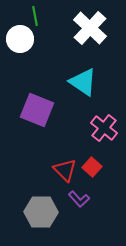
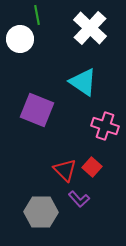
green line: moved 2 px right, 1 px up
pink cross: moved 1 px right, 2 px up; rotated 20 degrees counterclockwise
